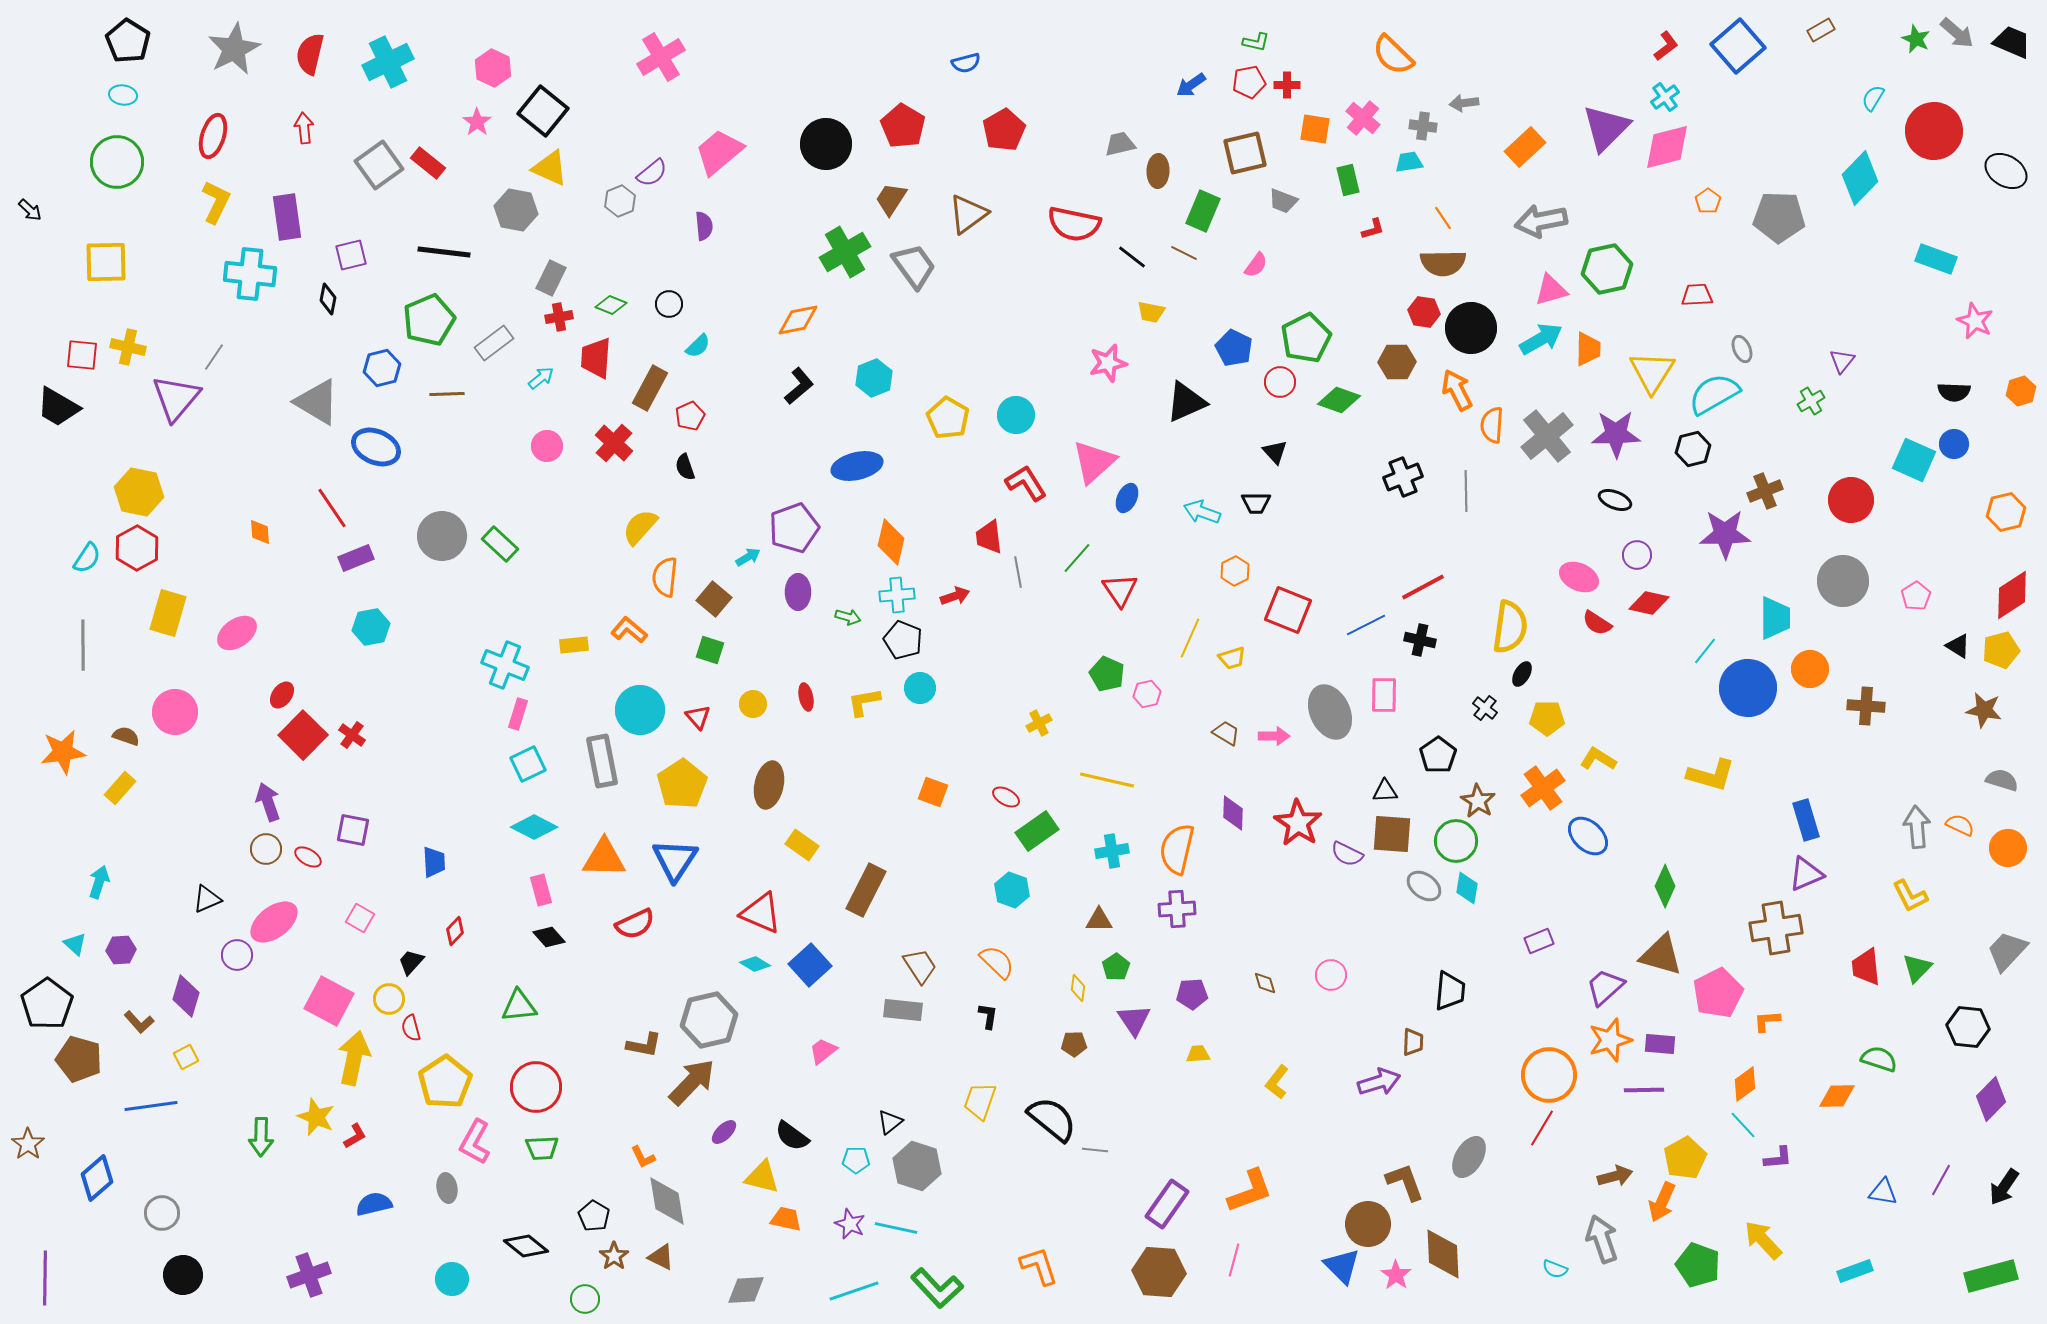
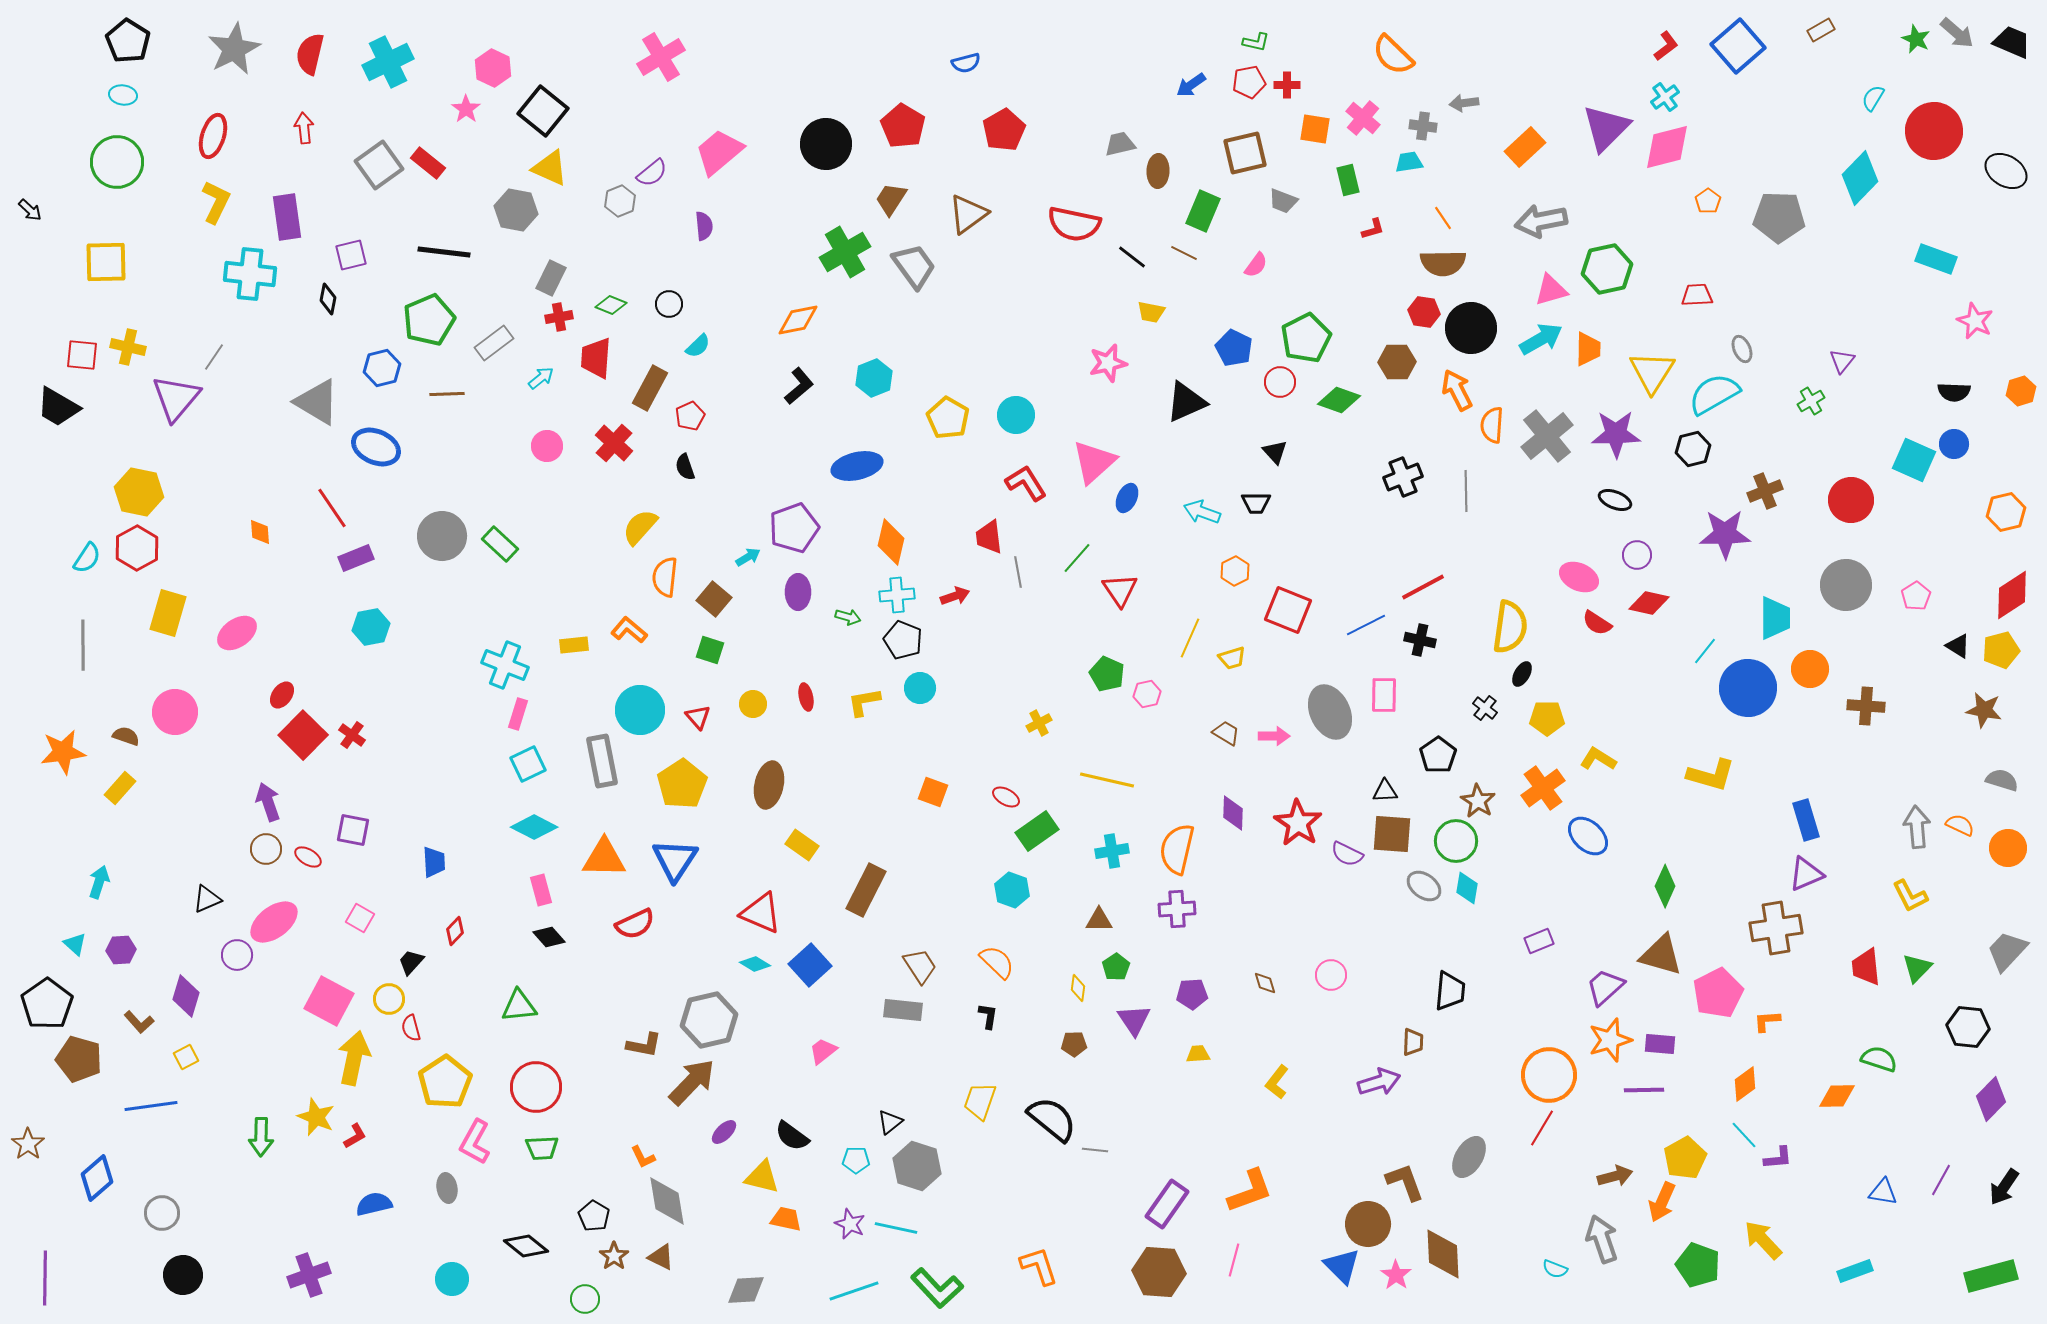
pink star at (477, 122): moved 11 px left, 13 px up
gray circle at (1843, 581): moved 3 px right, 4 px down
cyan line at (1743, 1125): moved 1 px right, 10 px down
